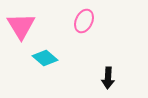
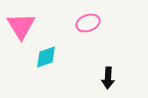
pink ellipse: moved 4 px right, 2 px down; rotated 45 degrees clockwise
cyan diamond: moved 1 px right, 1 px up; rotated 60 degrees counterclockwise
